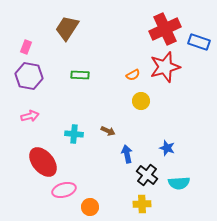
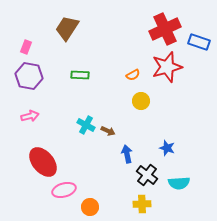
red star: moved 2 px right
cyan cross: moved 12 px right, 9 px up; rotated 24 degrees clockwise
